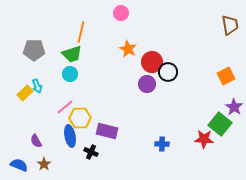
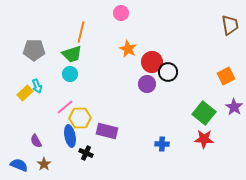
green square: moved 16 px left, 11 px up
black cross: moved 5 px left, 1 px down
